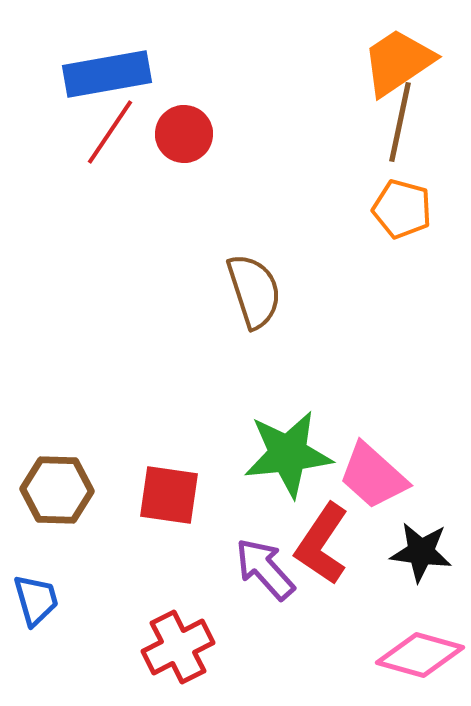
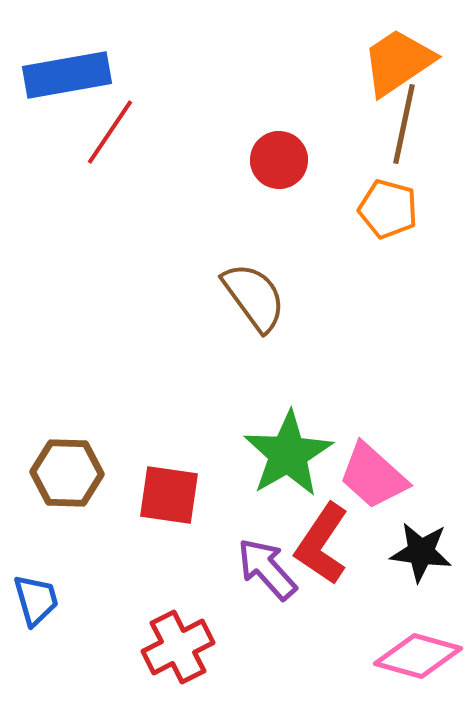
blue rectangle: moved 40 px left, 1 px down
brown line: moved 4 px right, 2 px down
red circle: moved 95 px right, 26 px down
orange pentagon: moved 14 px left
brown semicircle: moved 6 px down; rotated 18 degrees counterclockwise
green star: rotated 24 degrees counterclockwise
brown hexagon: moved 10 px right, 17 px up
purple arrow: moved 2 px right
pink diamond: moved 2 px left, 1 px down
